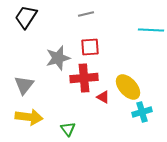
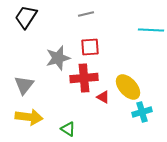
green triangle: rotated 21 degrees counterclockwise
